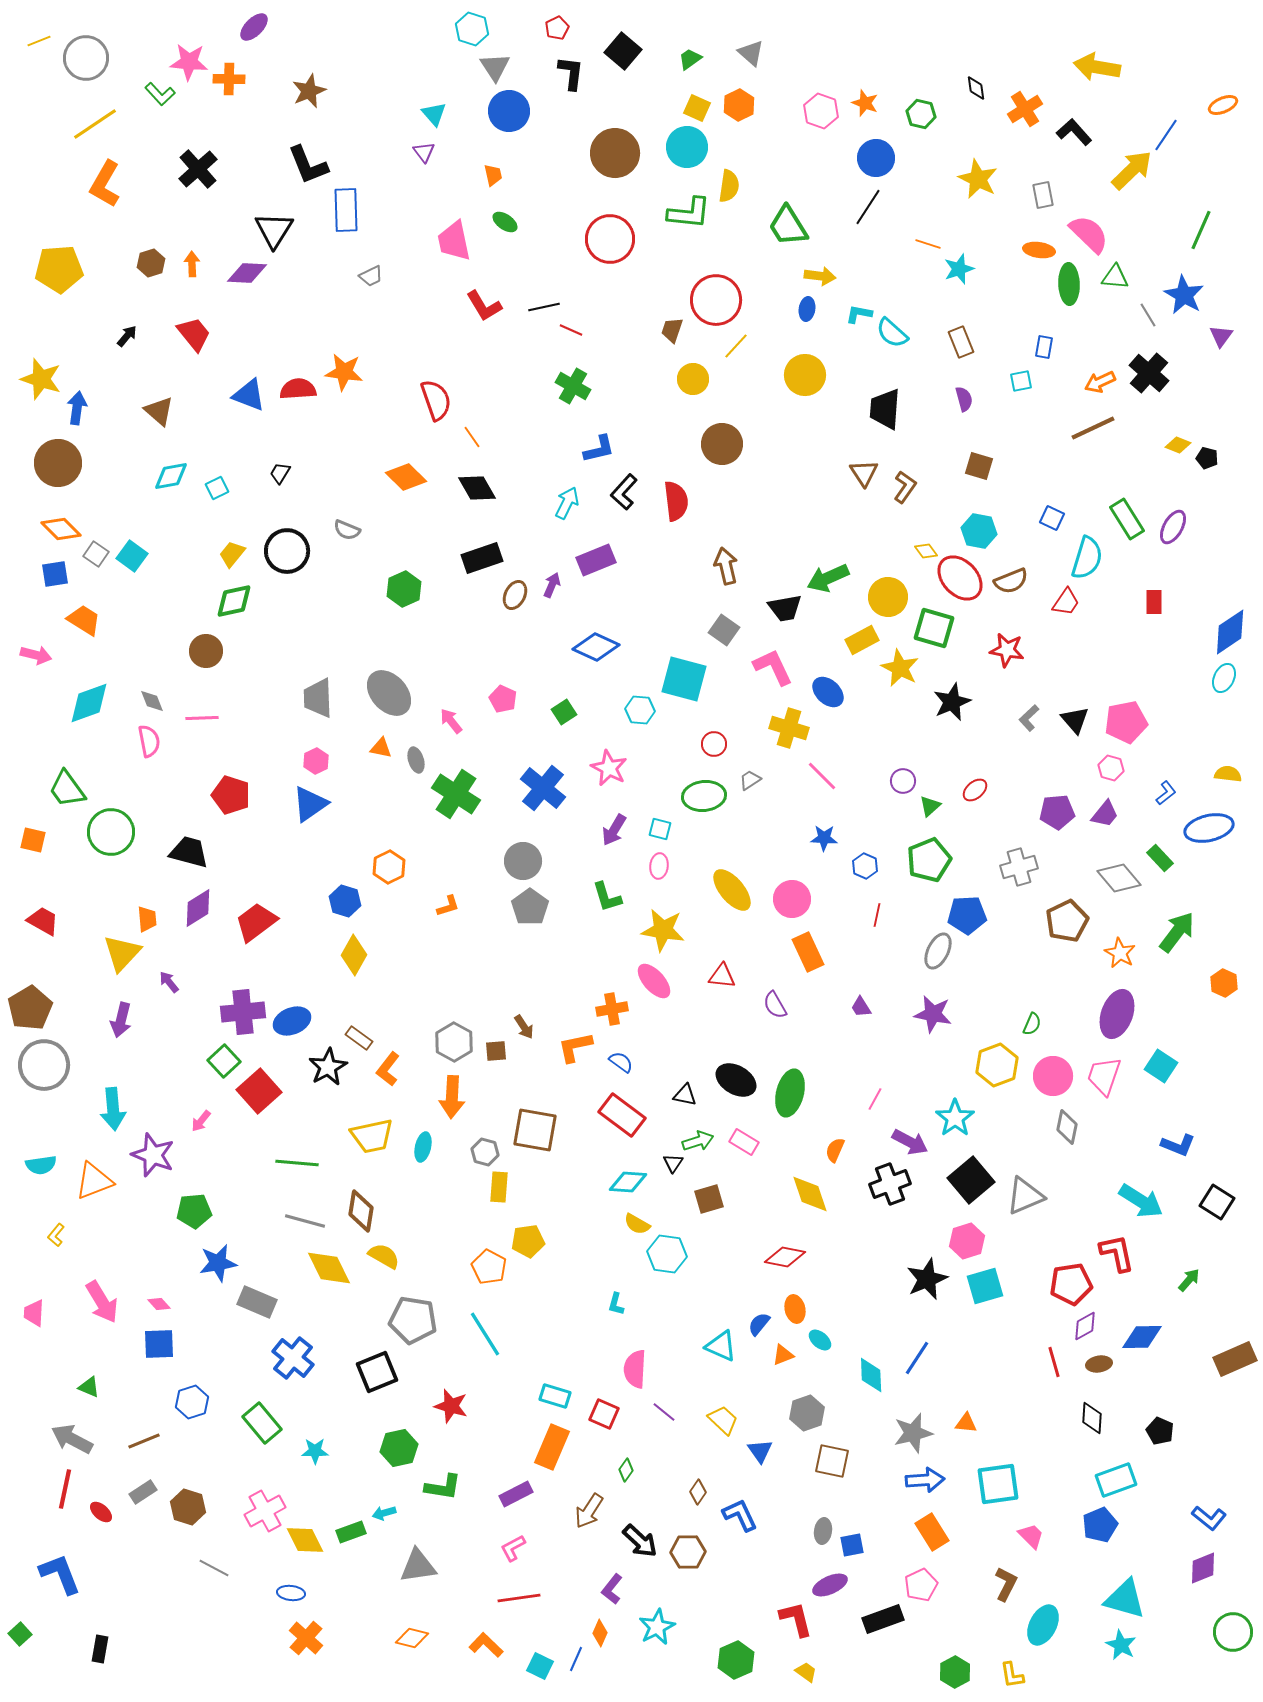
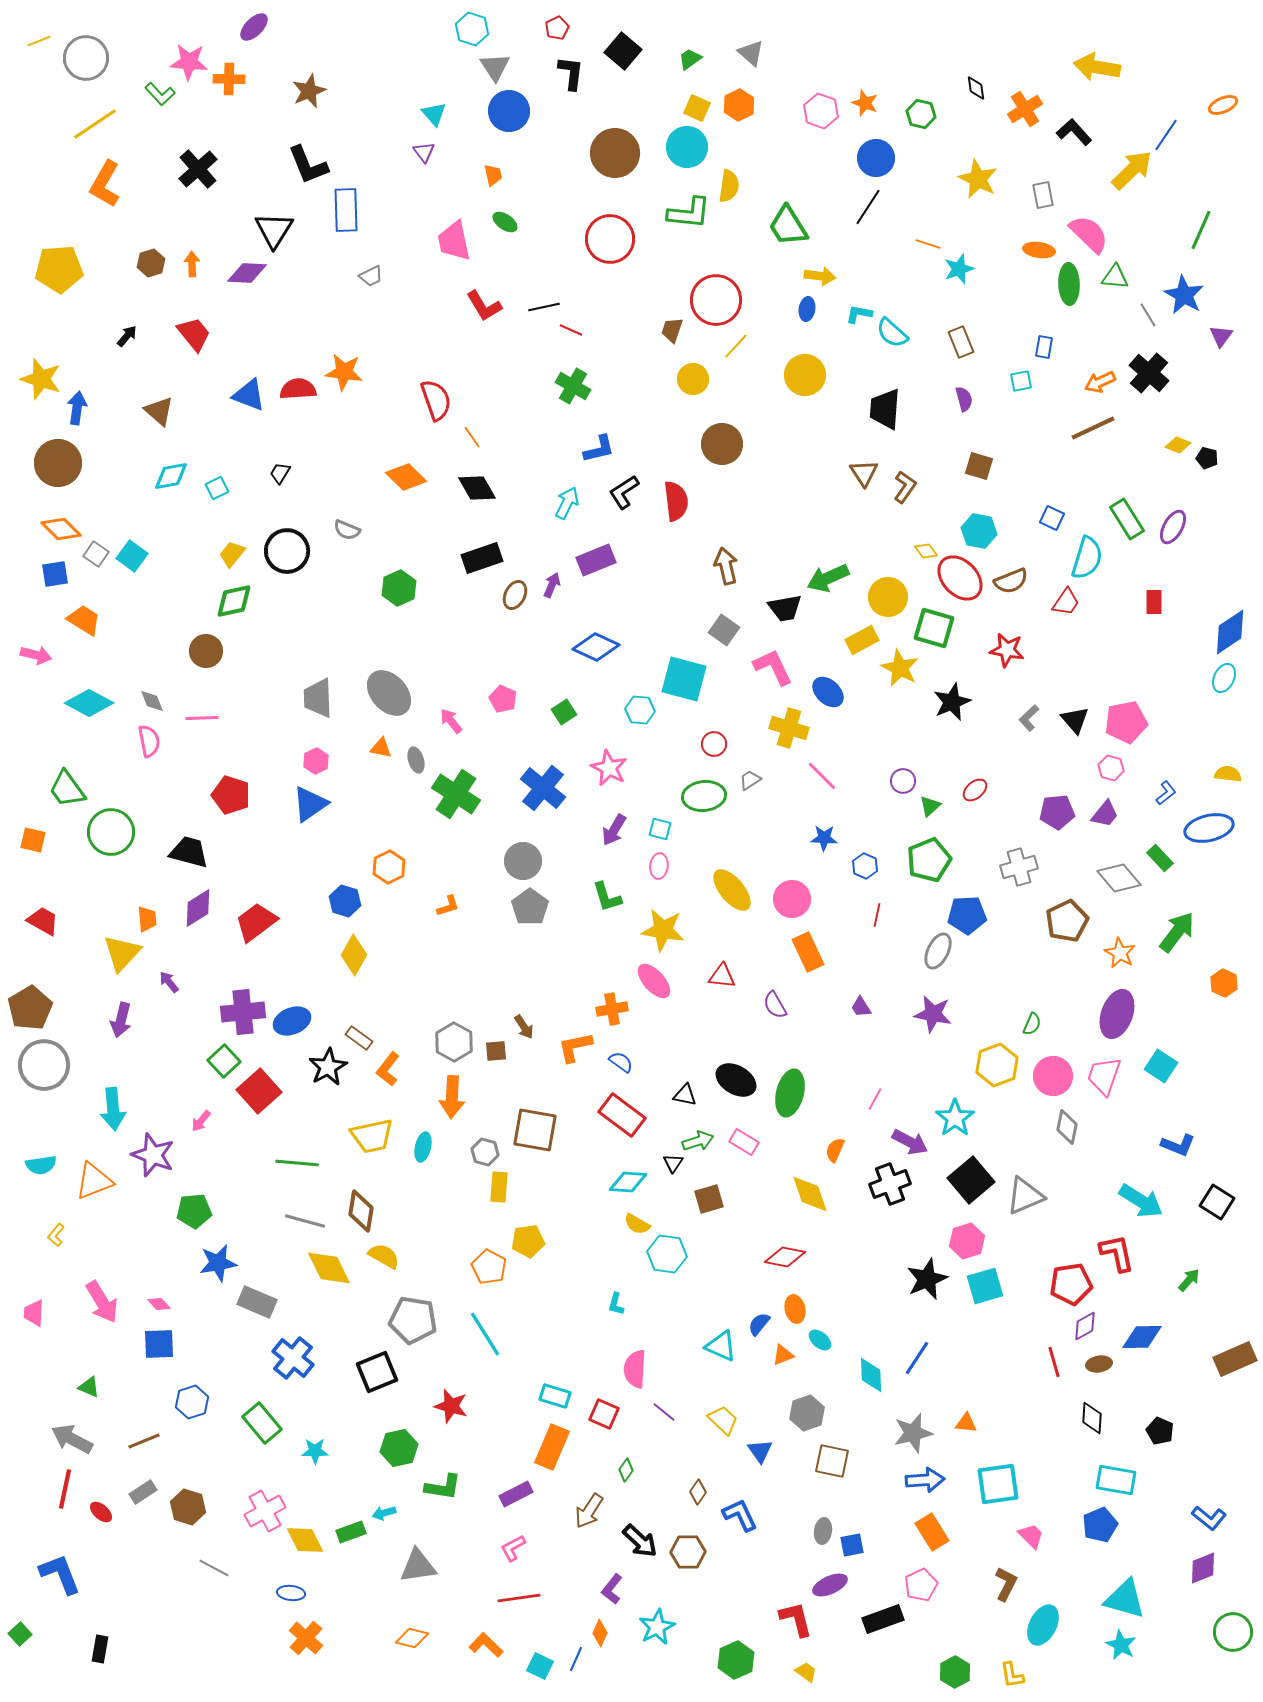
black L-shape at (624, 492): rotated 15 degrees clockwise
green hexagon at (404, 589): moved 5 px left, 1 px up
cyan diamond at (89, 703): rotated 48 degrees clockwise
cyan rectangle at (1116, 1480): rotated 30 degrees clockwise
